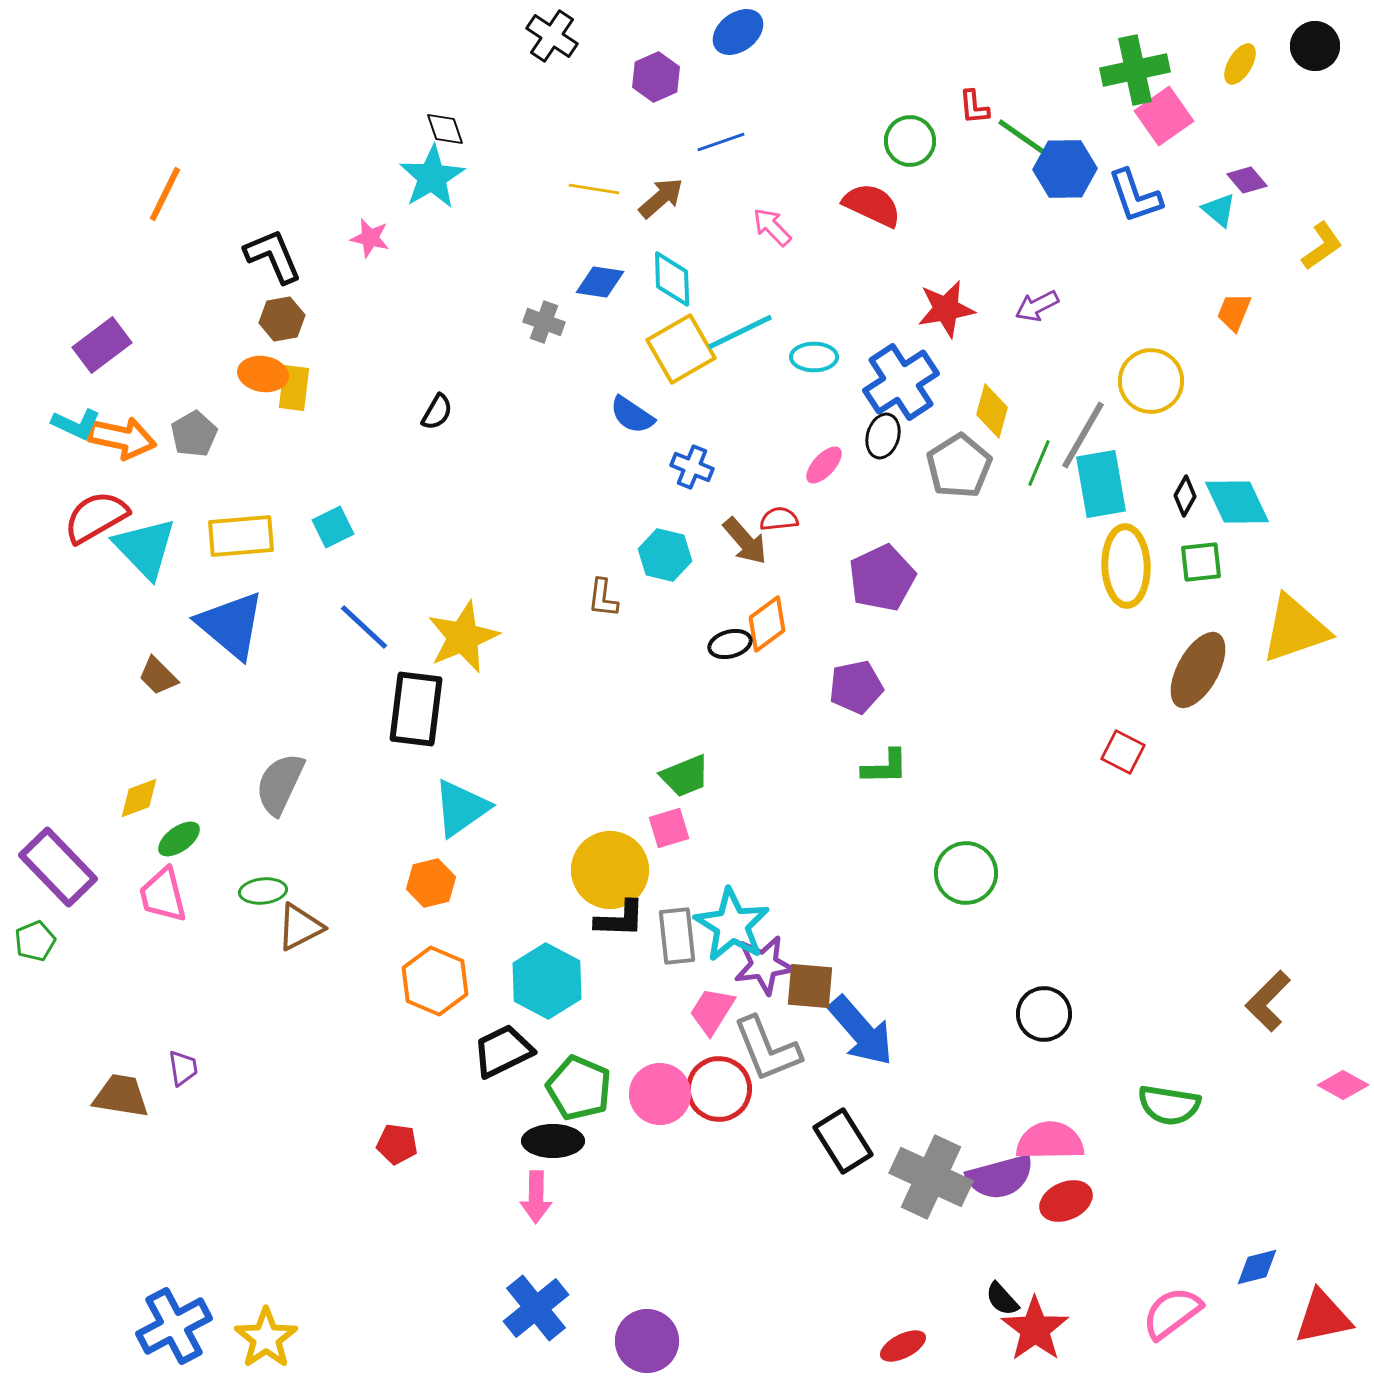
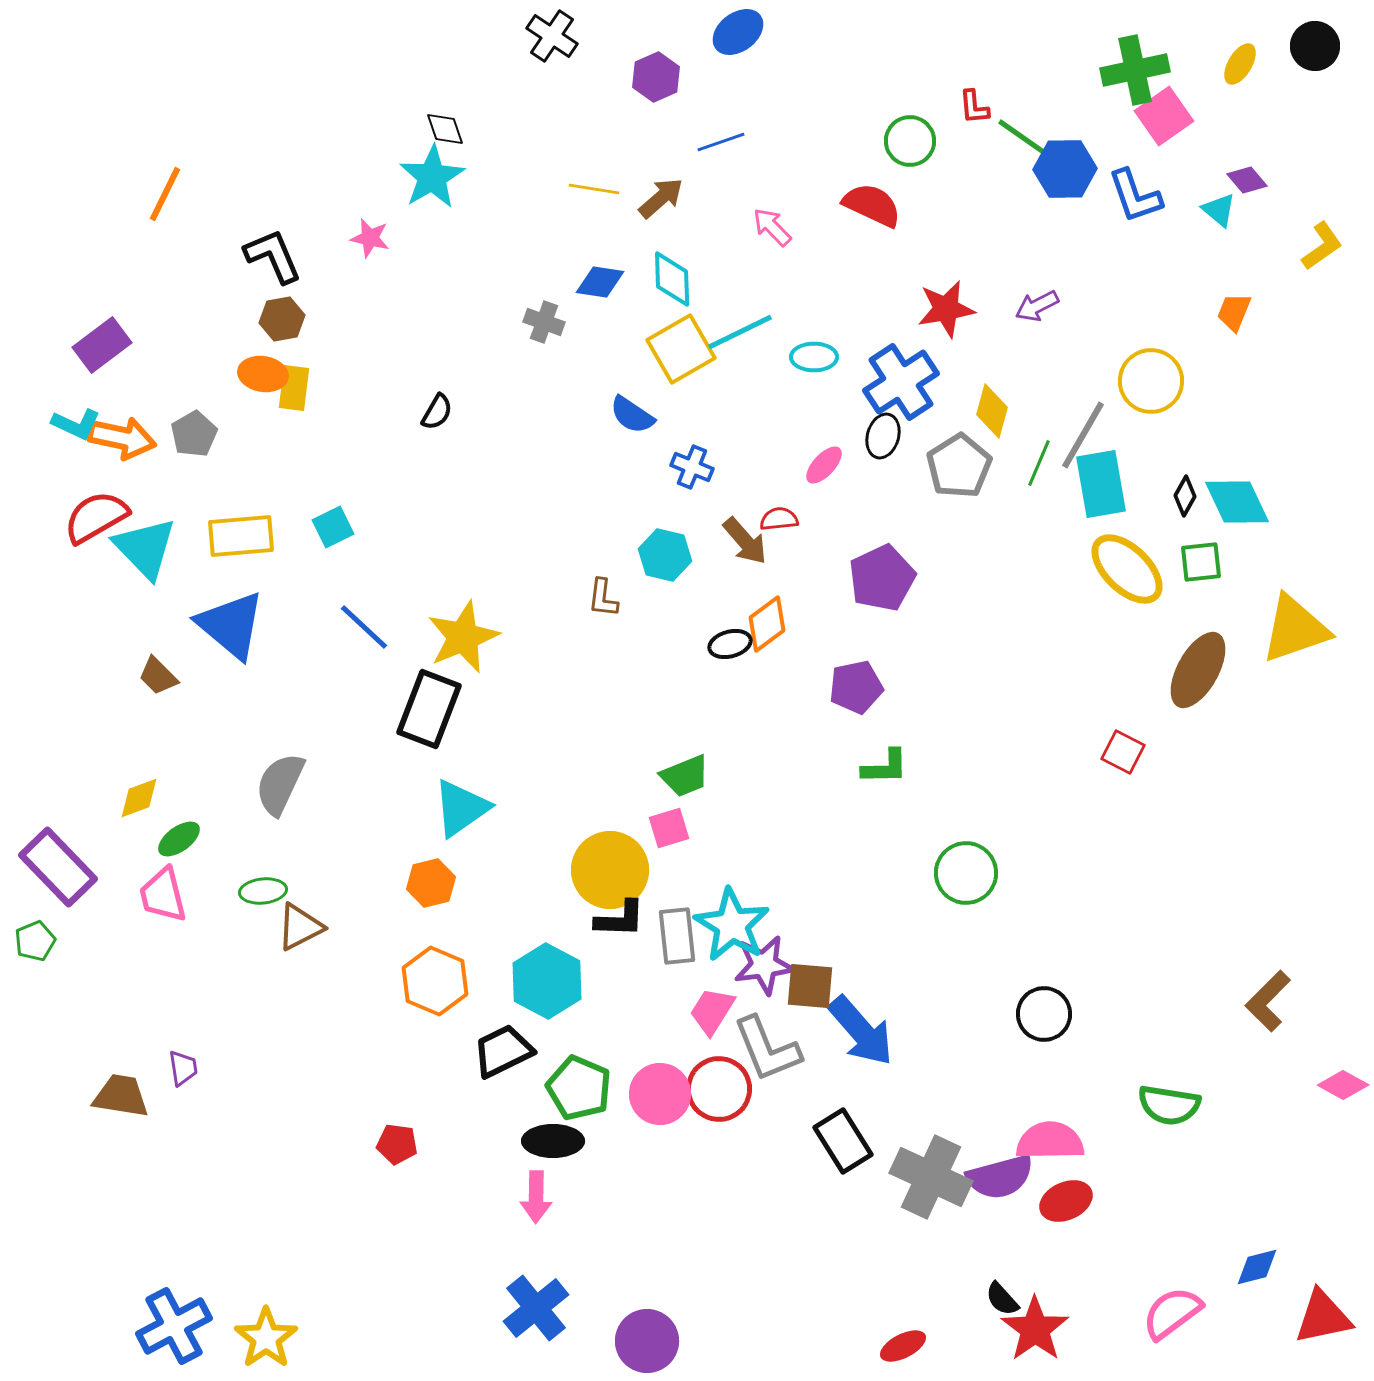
yellow ellipse at (1126, 566): moved 1 px right, 3 px down; rotated 44 degrees counterclockwise
black rectangle at (416, 709): moved 13 px right; rotated 14 degrees clockwise
